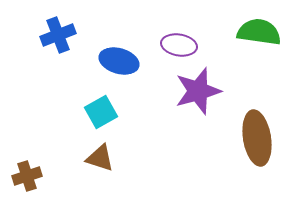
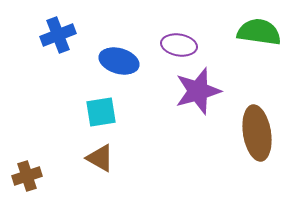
cyan square: rotated 20 degrees clockwise
brown ellipse: moved 5 px up
brown triangle: rotated 12 degrees clockwise
